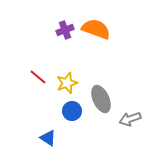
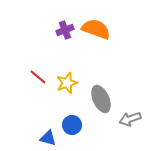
blue circle: moved 14 px down
blue triangle: rotated 18 degrees counterclockwise
